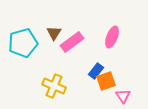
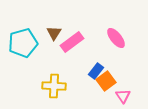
pink ellipse: moved 4 px right, 1 px down; rotated 60 degrees counterclockwise
orange square: rotated 18 degrees counterclockwise
yellow cross: rotated 20 degrees counterclockwise
